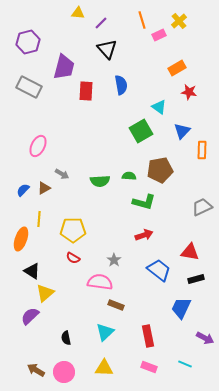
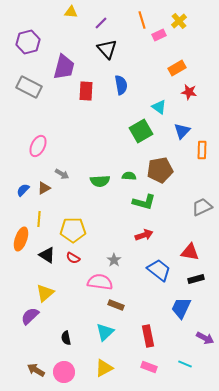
yellow triangle at (78, 13): moved 7 px left, 1 px up
black triangle at (32, 271): moved 15 px right, 16 px up
yellow triangle at (104, 368): rotated 30 degrees counterclockwise
